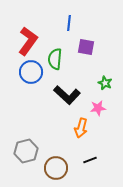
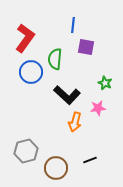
blue line: moved 4 px right, 2 px down
red L-shape: moved 3 px left, 3 px up
orange arrow: moved 6 px left, 6 px up
